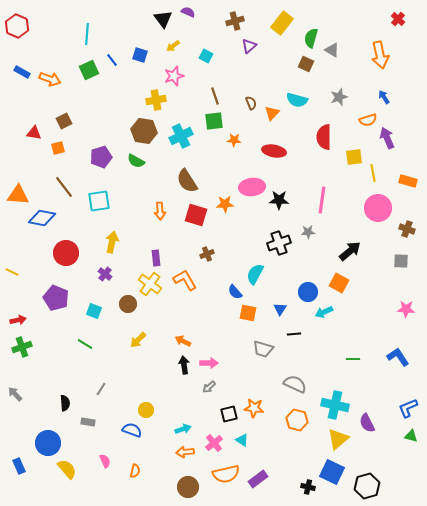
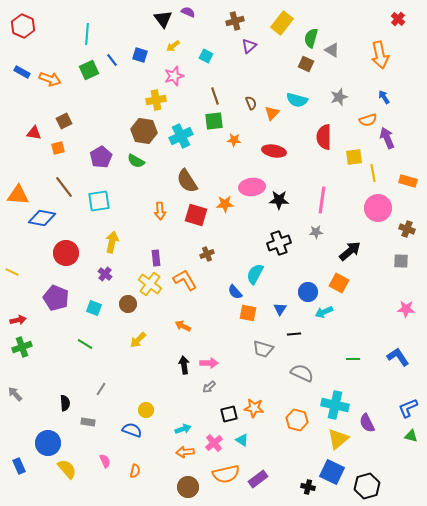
red hexagon at (17, 26): moved 6 px right
purple pentagon at (101, 157): rotated 15 degrees counterclockwise
gray star at (308, 232): moved 8 px right
cyan square at (94, 311): moved 3 px up
orange arrow at (183, 341): moved 15 px up
gray semicircle at (295, 384): moved 7 px right, 11 px up
